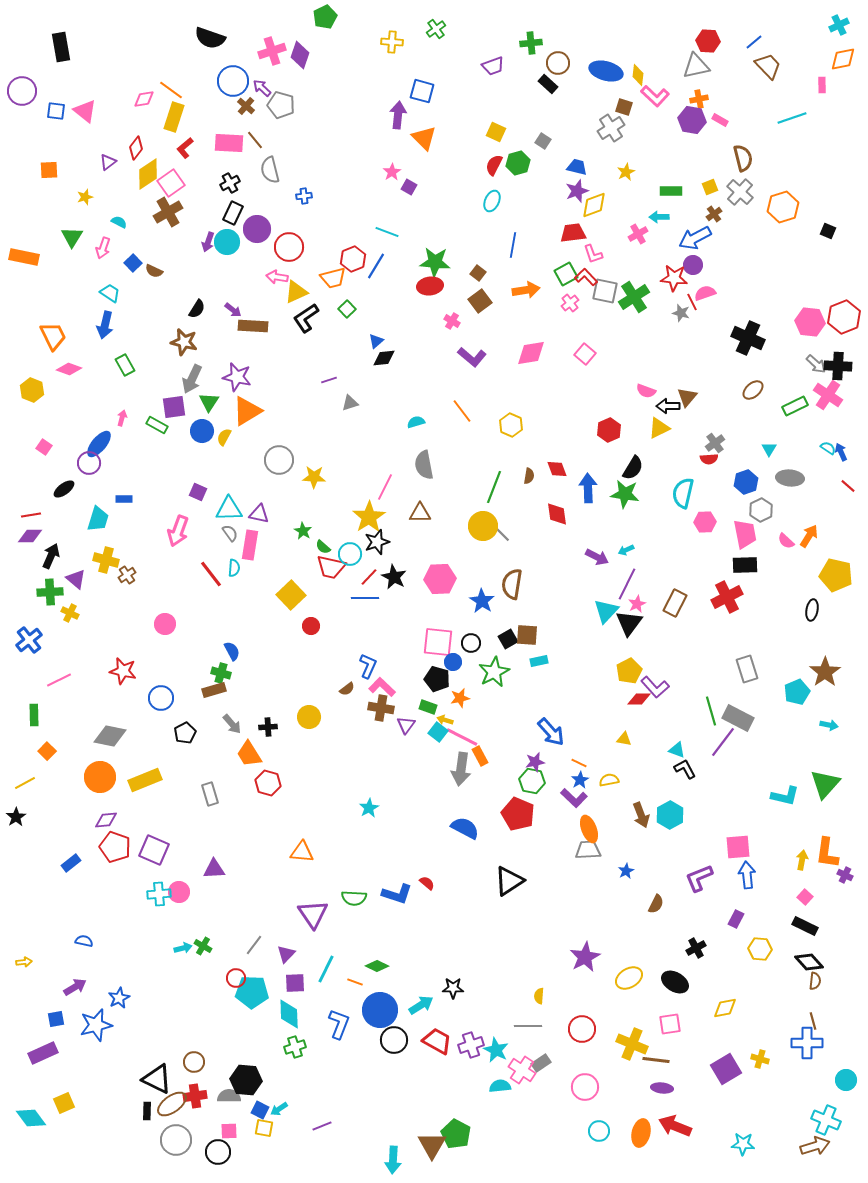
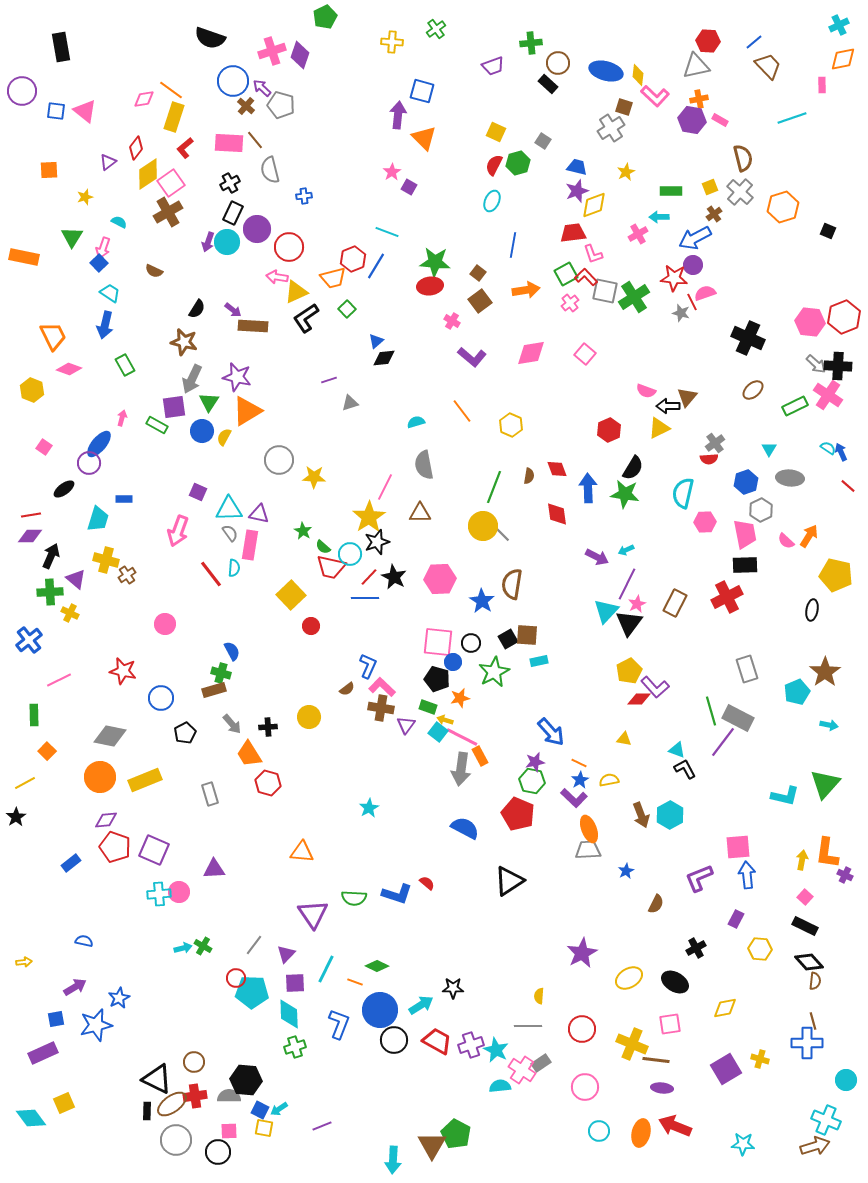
blue square at (133, 263): moved 34 px left
purple star at (585, 957): moved 3 px left, 4 px up
